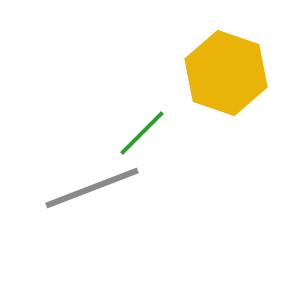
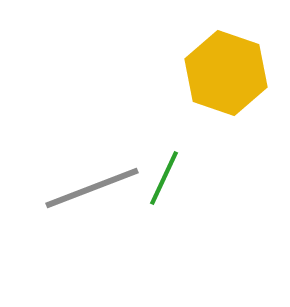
green line: moved 22 px right, 45 px down; rotated 20 degrees counterclockwise
